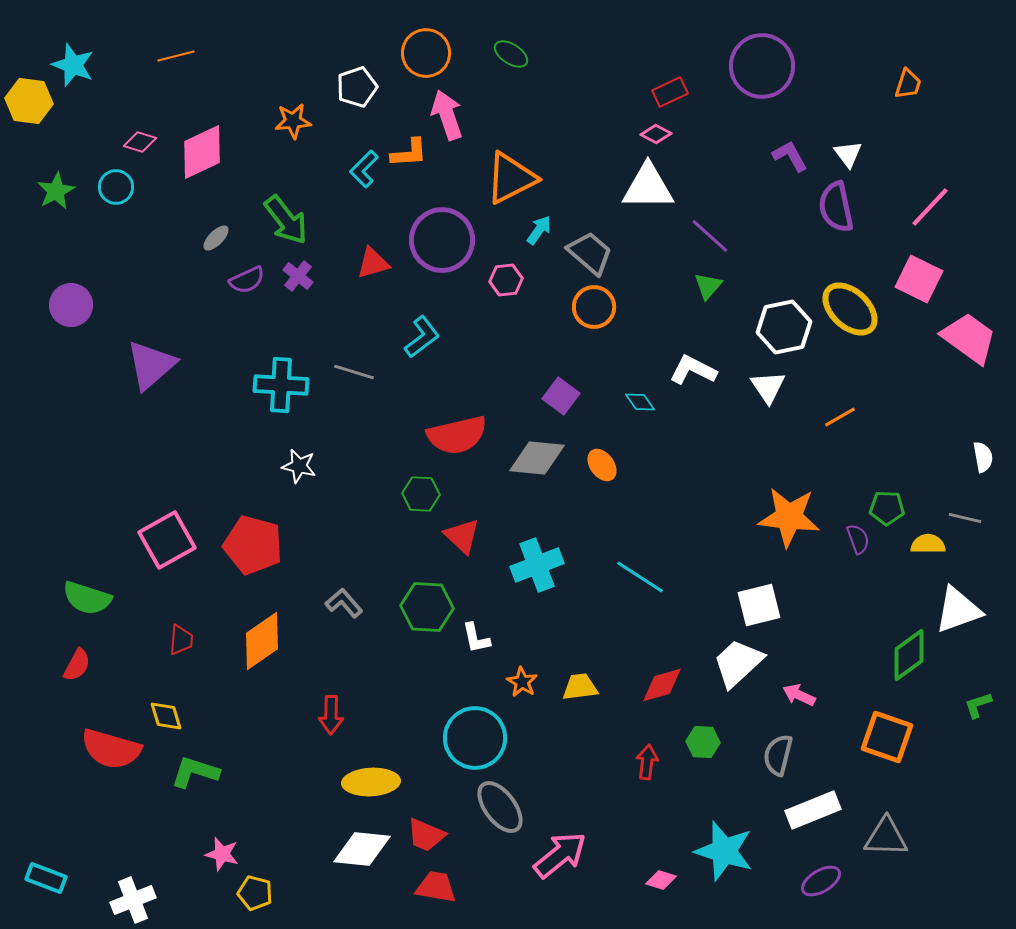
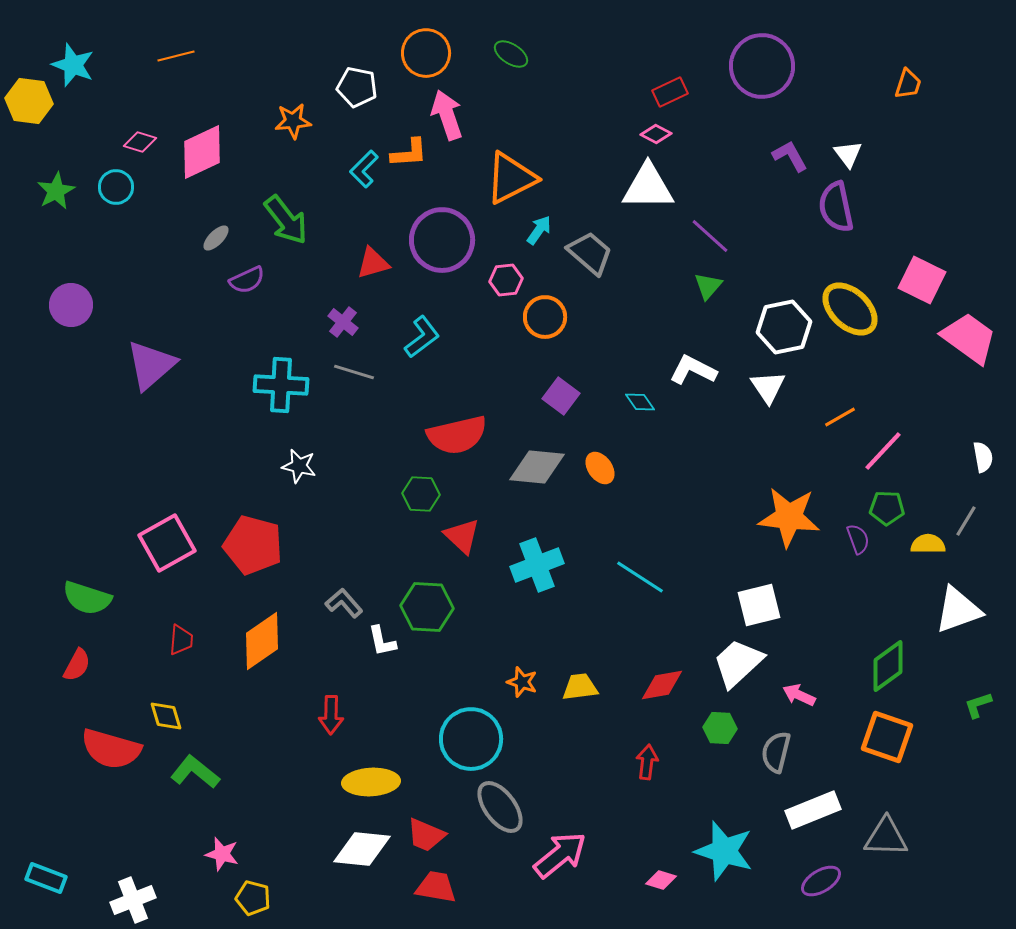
white pentagon at (357, 87): rotated 30 degrees clockwise
pink line at (930, 207): moved 47 px left, 244 px down
purple cross at (298, 276): moved 45 px right, 46 px down
pink square at (919, 279): moved 3 px right, 1 px down
orange circle at (594, 307): moved 49 px left, 10 px down
gray diamond at (537, 458): moved 9 px down
orange ellipse at (602, 465): moved 2 px left, 3 px down
gray line at (965, 518): moved 1 px right, 3 px down; rotated 72 degrees counterclockwise
pink square at (167, 540): moved 3 px down
white L-shape at (476, 638): moved 94 px left, 3 px down
green diamond at (909, 655): moved 21 px left, 11 px down
orange star at (522, 682): rotated 12 degrees counterclockwise
red diamond at (662, 685): rotated 6 degrees clockwise
cyan circle at (475, 738): moved 4 px left, 1 px down
green hexagon at (703, 742): moved 17 px right, 14 px up
gray semicircle at (778, 755): moved 2 px left, 3 px up
green L-shape at (195, 772): rotated 21 degrees clockwise
yellow pentagon at (255, 893): moved 2 px left, 5 px down
